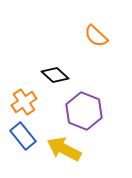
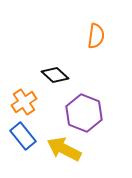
orange semicircle: rotated 125 degrees counterclockwise
purple hexagon: moved 2 px down
